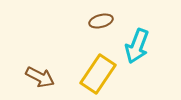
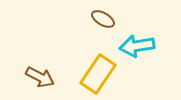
brown ellipse: moved 2 px right, 2 px up; rotated 45 degrees clockwise
cyan arrow: rotated 60 degrees clockwise
